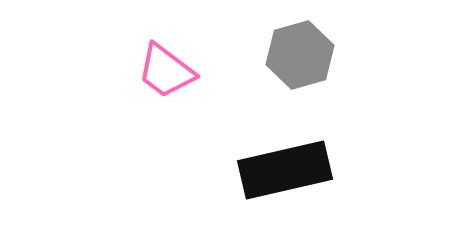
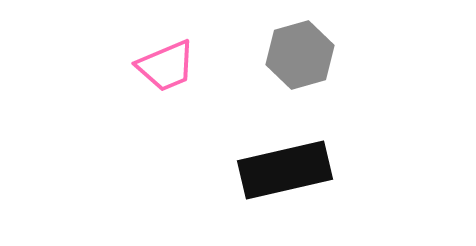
pink trapezoid: moved 5 px up; rotated 60 degrees counterclockwise
